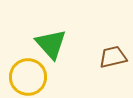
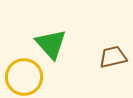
yellow circle: moved 4 px left
